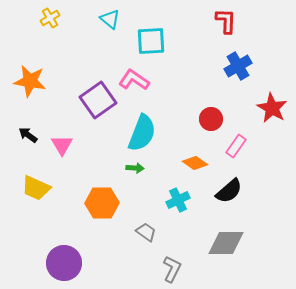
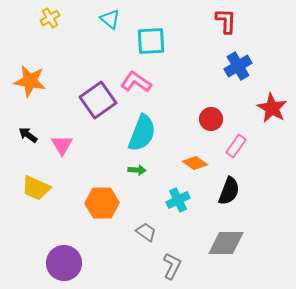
pink L-shape: moved 2 px right, 2 px down
green arrow: moved 2 px right, 2 px down
black semicircle: rotated 28 degrees counterclockwise
gray L-shape: moved 3 px up
